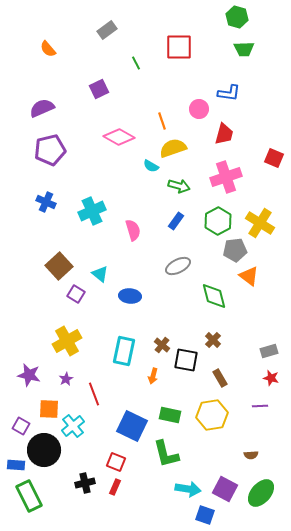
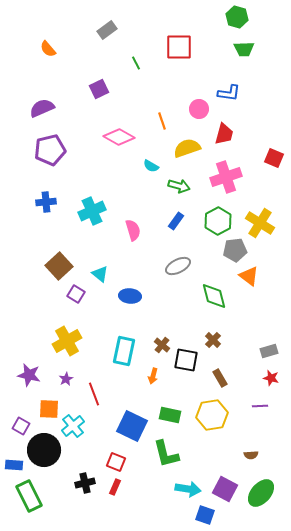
yellow semicircle at (173, 148): moved 14 px right
blue cross at (46, 202): rotated 30 degrees counterclockwise
blue rectangle at (16, 465): moved 2 px left
